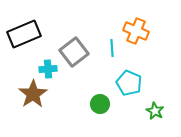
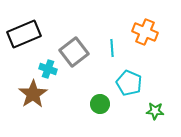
orange cross: moved 9 px right, 1 px down
cyan cross: rotated 24 degrees clockwise
green star: rotated 24 degrees counterclockwise
